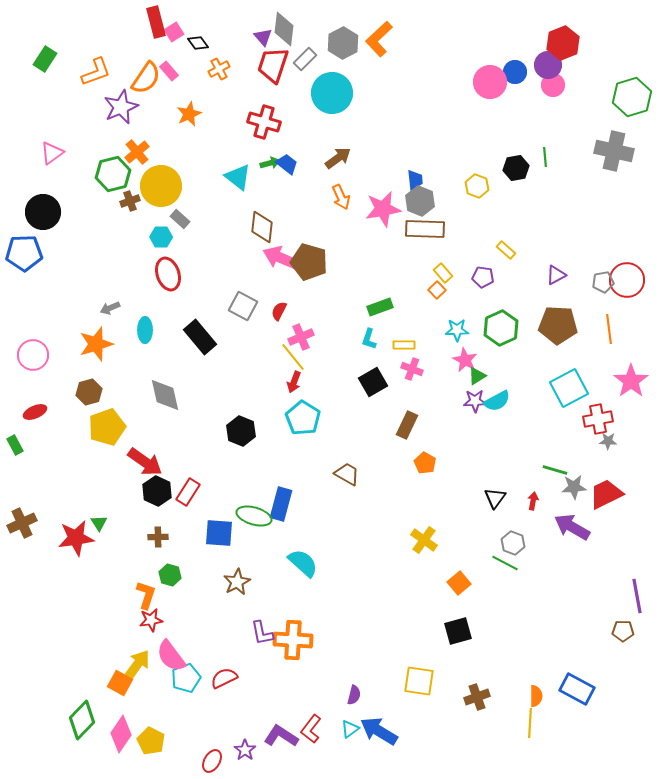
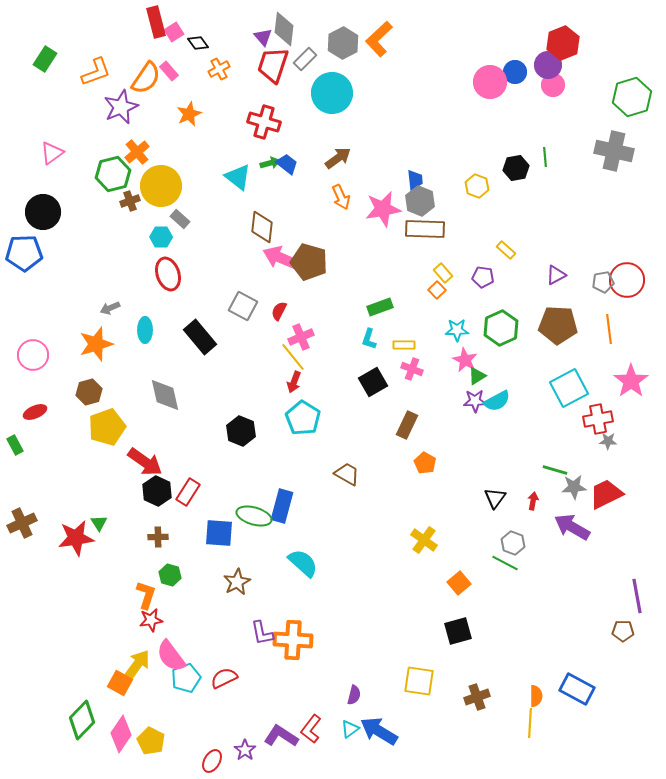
blue rectangle at (281, 504): moved 1 px right, 2 px down
